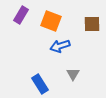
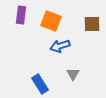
purple rectangle: rotated 24 degrees counterclockwise
